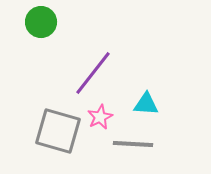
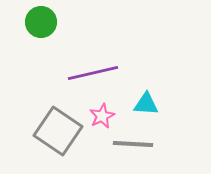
purple line: rotated 39 degrees clockwise
pink star: moved 2 px right, 1 px up
gray square: rotated 18 degrees clockwise
